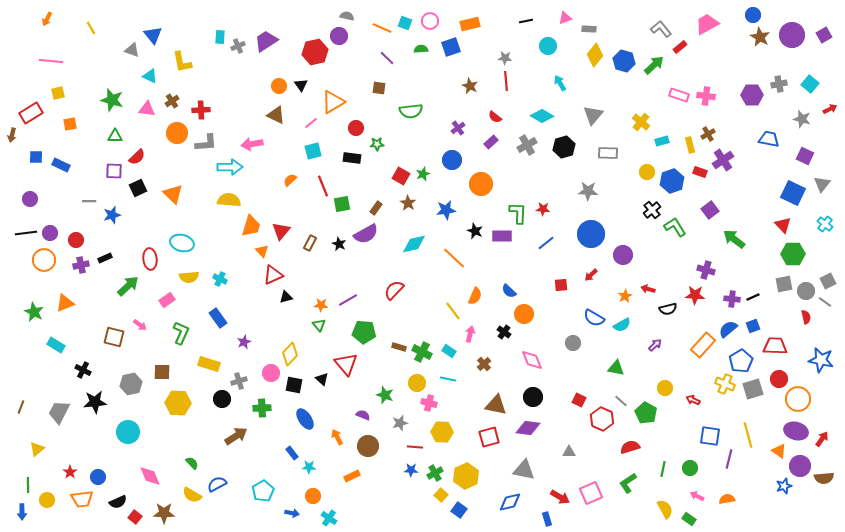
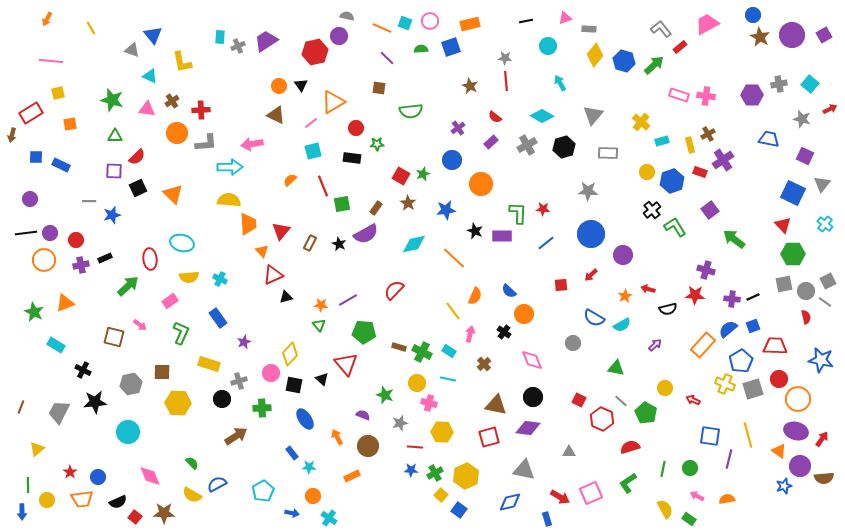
orange trapezoid at (251, 226): moved 3 px left, 2 px up; rotated 20 degrees counterclockwise
pink rectangle at (167, 300): moved 3 px right, 1 px down
